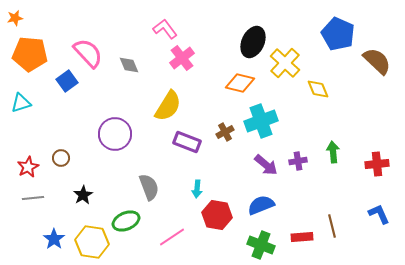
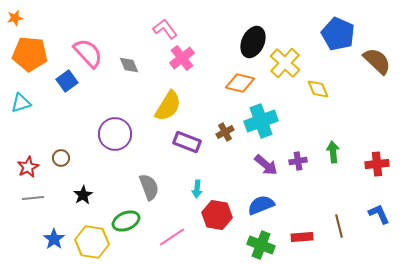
brown line: moved 7 px right
